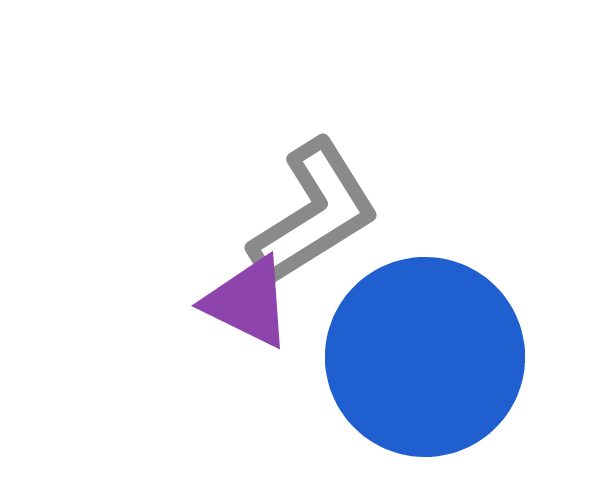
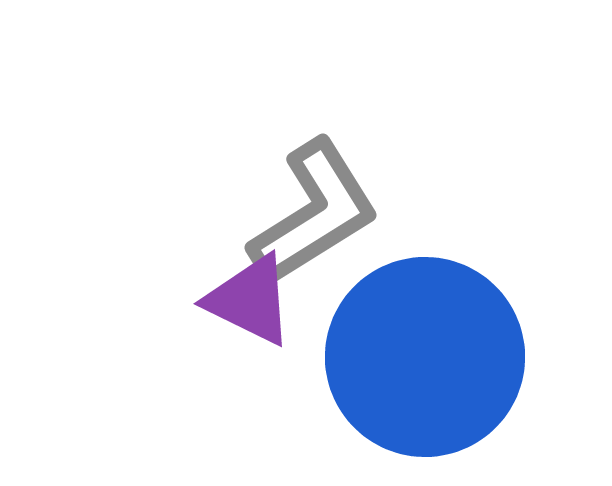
purple triangle: moved 2 px right, 2 px up
